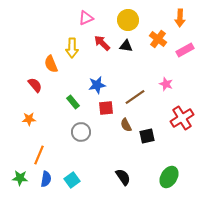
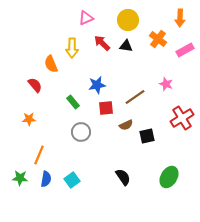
brown semicircle: rotated 88 degrees counterclockwise
